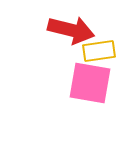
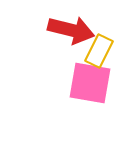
yellow rectangle: rotated 56 degrees counterclockwise
